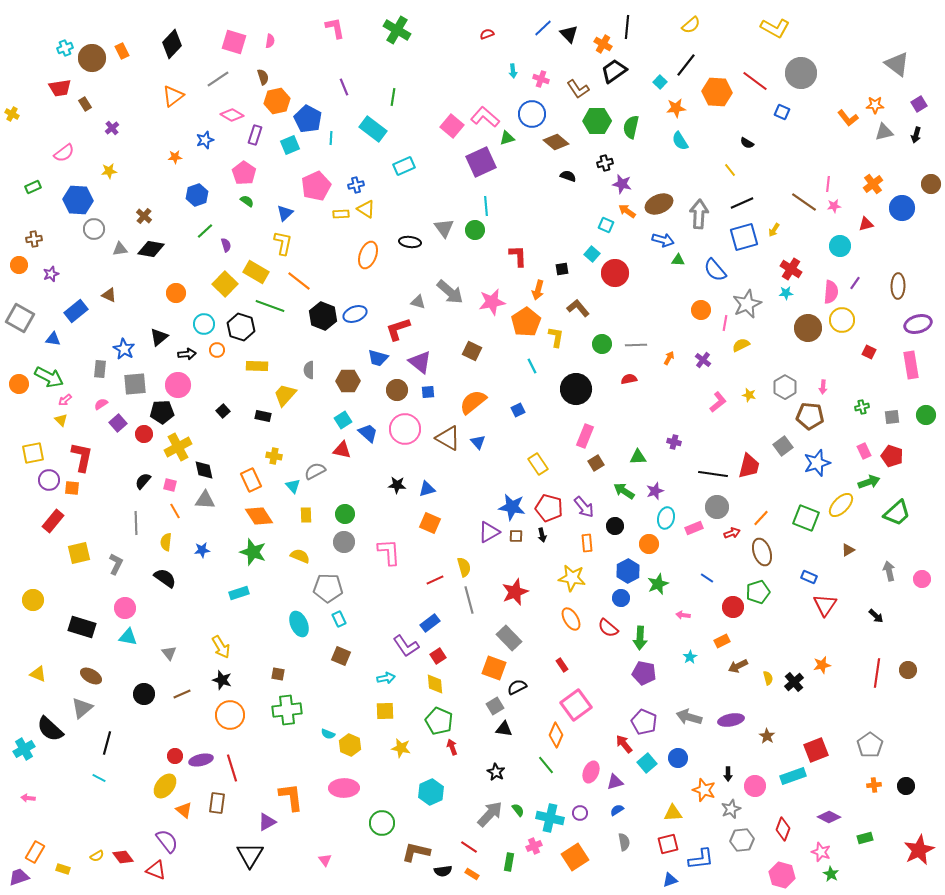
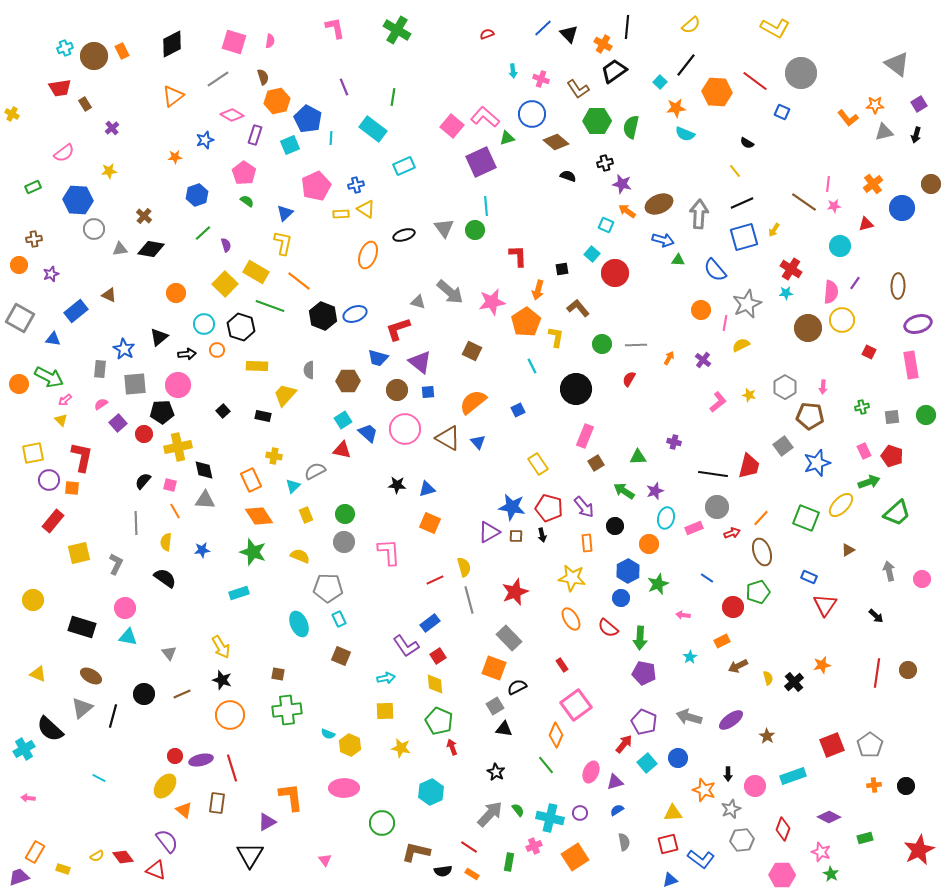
black diamond at (172, 44): rotated 20 degrees clockwise
brown circle at (92, 58): moved 2 px right, 2 px up
cyan semicircle at (680, 141): moved 5 px right, 7 px up; rotated 36 degrees counterclockwise
yellow line at (730, 170): moved 5 px right, 1 px down
green line at (205, 231): moved 2 px left, 2 px down
black ellipse at (410, 242): moved 6 px left, 7 px up; rotated 25 degrees counterclockwise
red semicircle at (629, 379): rotated 49 degrees counterclockwise
yellow cross at (178, 447): rotated 16 degrees clockwise
cyan triangle at (293, 486): rotated 28 degrees clockwise
yellow rectangle at (306, 515): rotated 21 degrees counterclockwise
purple ellipse at (731, 720): rotated 25 degrees counterclockwise
black line at (107, 743): moved 6 px right, 27 px up
red arrow at (624, 744): rotated 78 degrees clockwise
red square at (816, 750): moved 16 px right, 5 px up
blue L-shape at (701, 859): rotated 44 degrees clockwise
pink hexagon at (782, 875): rotated 15 degrees counterclockwise
